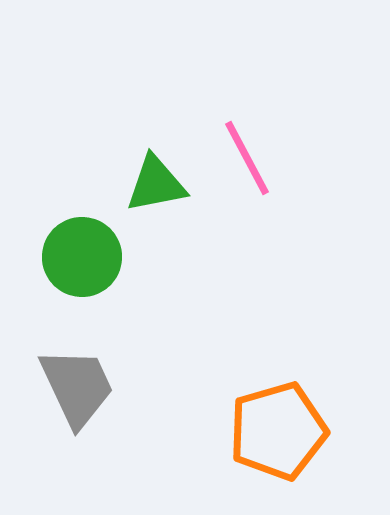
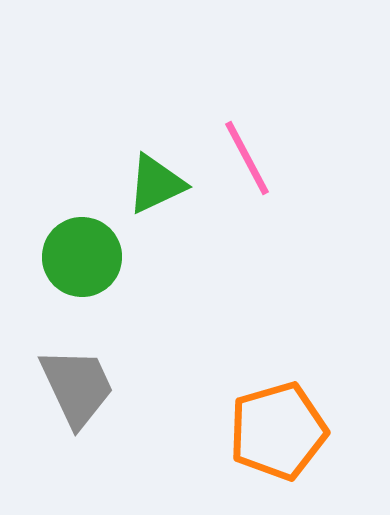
green triangle: rotated 14 degrees counterclockwise
